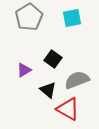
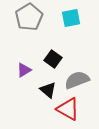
cyan square: moved 1 px left
